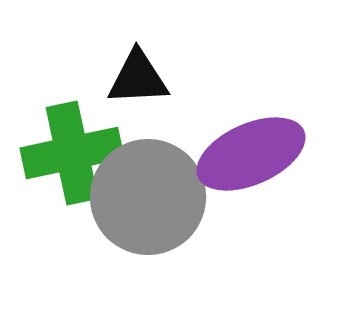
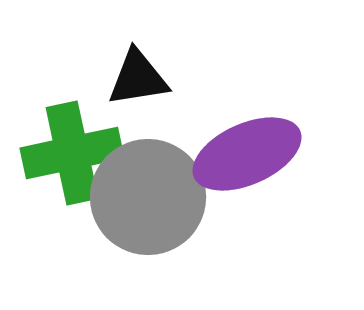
black triangle: rotated 6 degrees counterclockwise
purple ellipse: moved 4 px left
